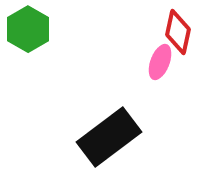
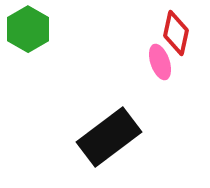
red diamond: moved 2 px left, 1 px down
pink ellipse: rotated 40 degrees counterclockwise
